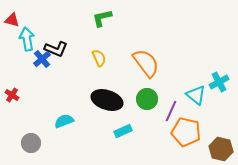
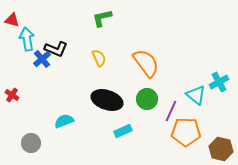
orange pentagon: rotated 12 degrees counterclockwise
